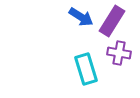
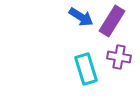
purple cross: moved 4 px down
